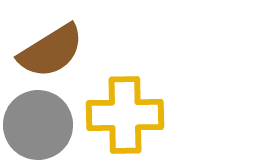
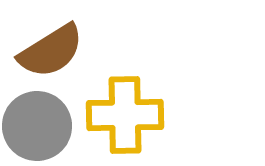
gray circle: moved 1 px left, 1 px down
